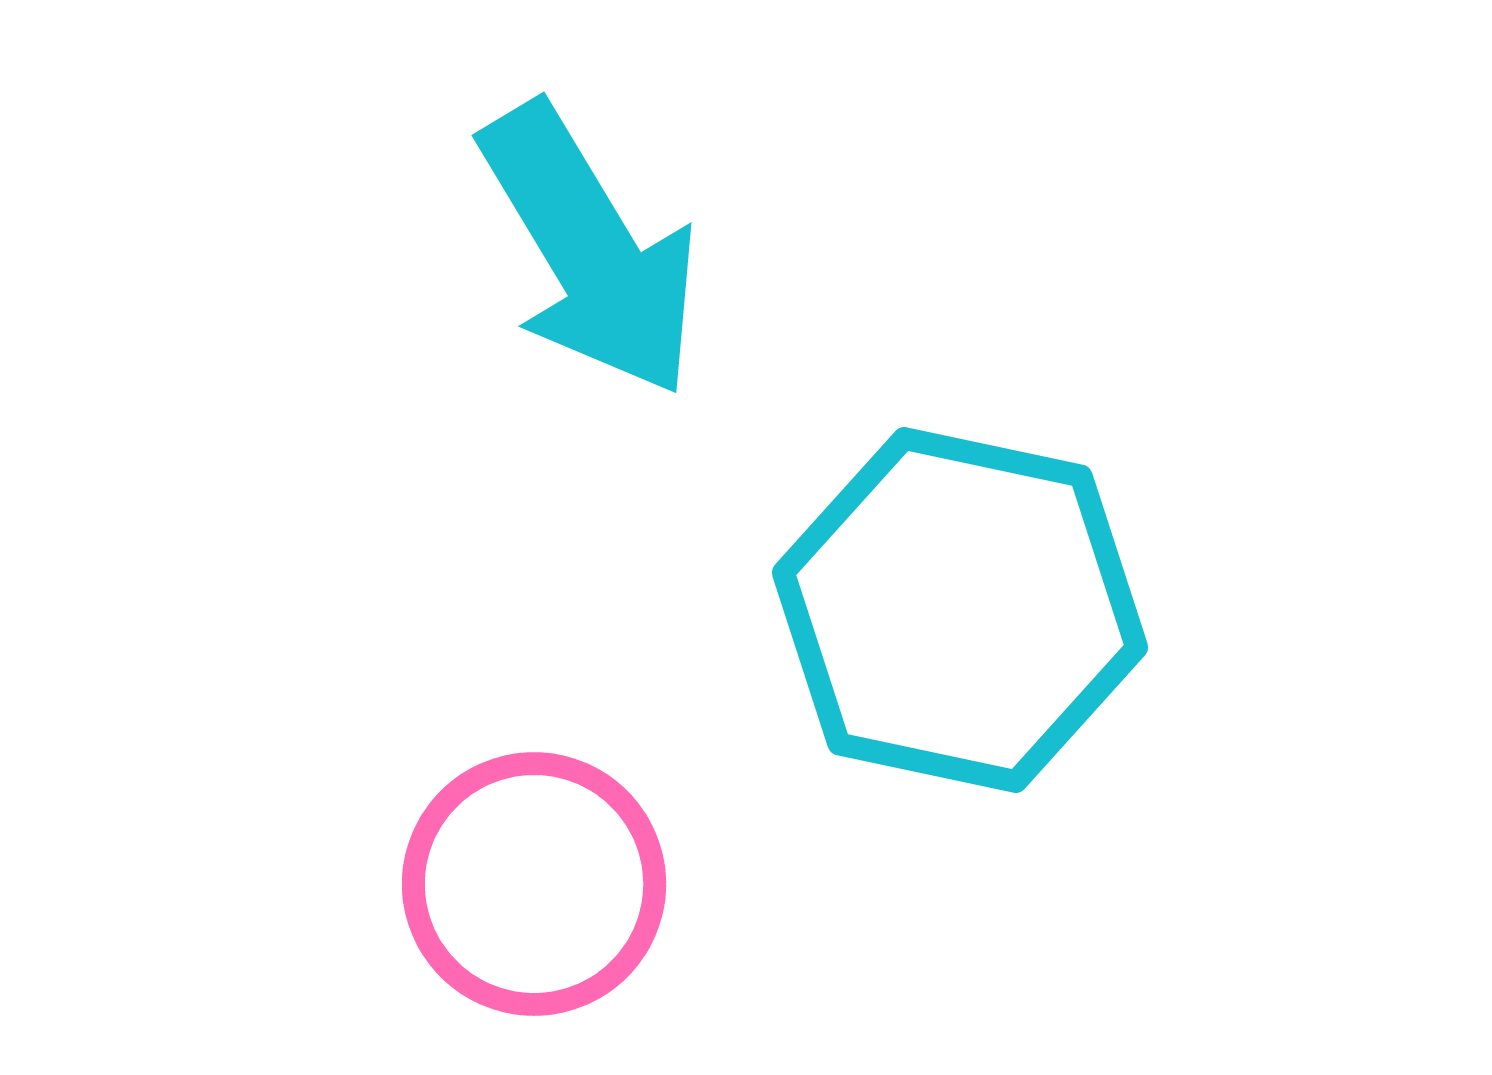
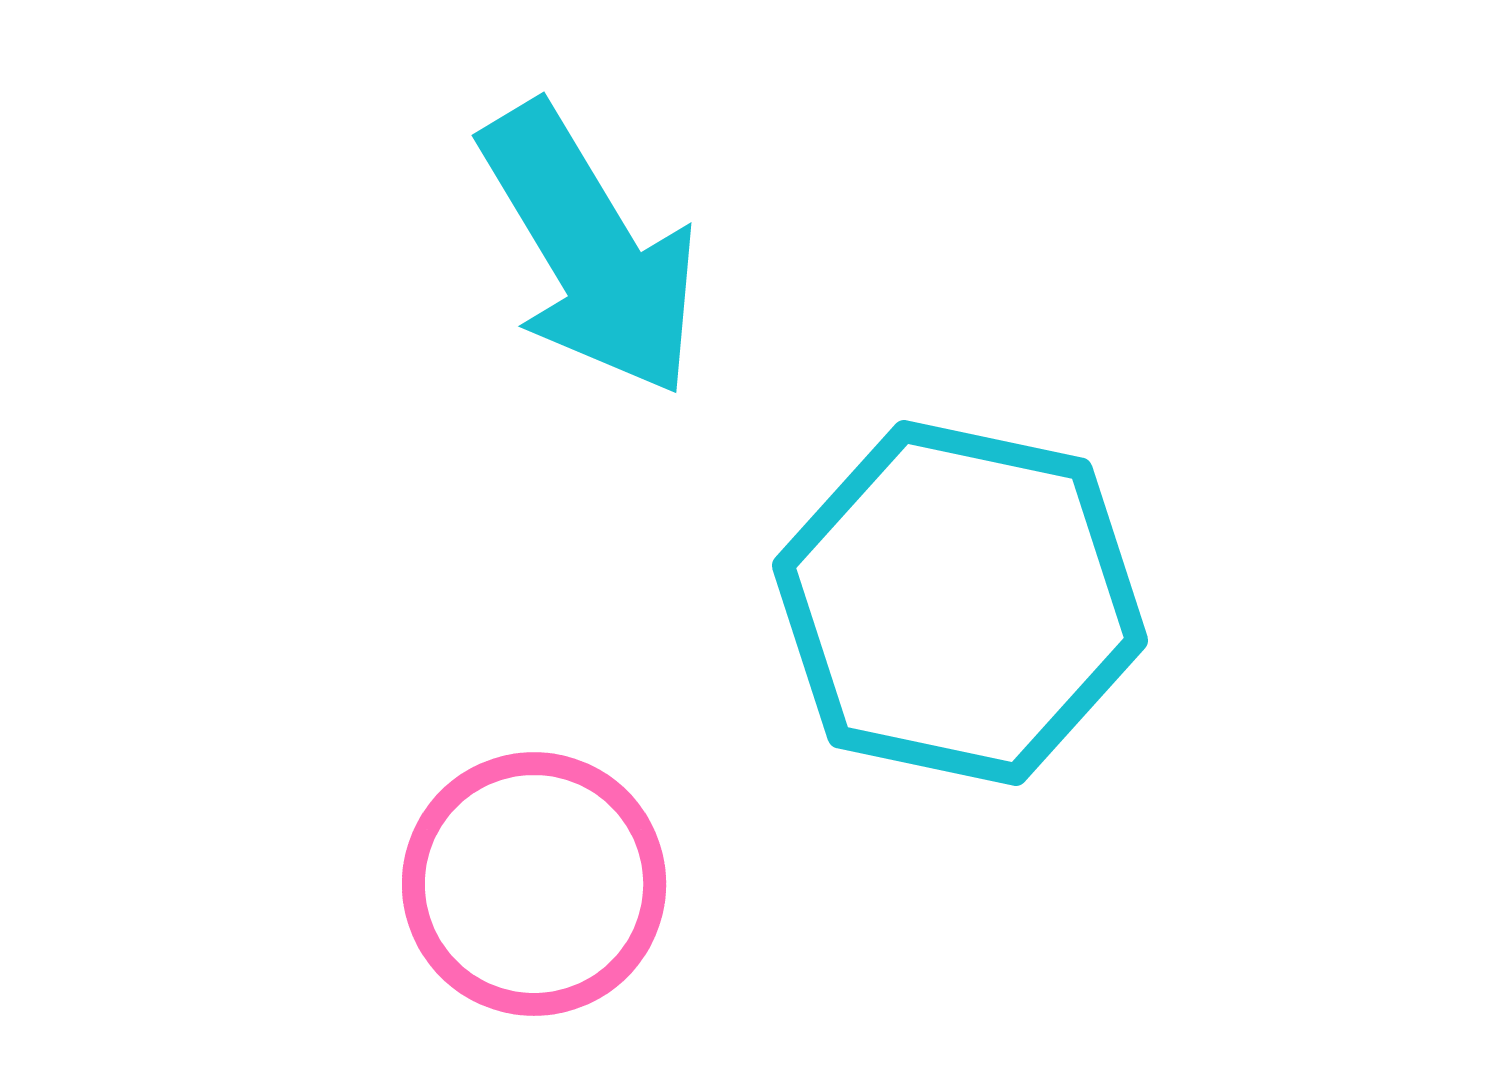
cyan hexagon: moved 7 px up
